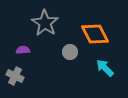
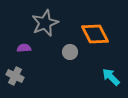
gray star: rotated 16 degrees clockwise
purple semicircle: moved 1 px right, 2 px up
cyan arrow: moved 6 px right, 9 px down
